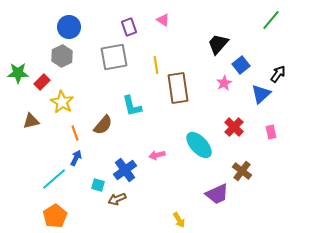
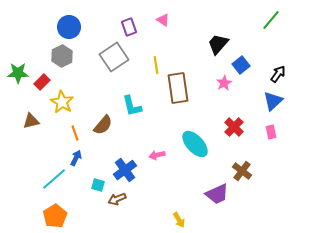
gray square: rotated 24 degrees counterclockwise
blue triangle: moved 12 px right, 7 px down
cyan ellipse: moved 4 px left, 1 px up
